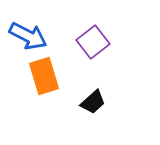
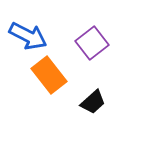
purple square: moved 1 px left, 1 px down
orange rectangle: moved 5 px right, 1 px up; rotated 21 degrees counterclockwise
